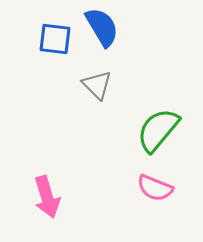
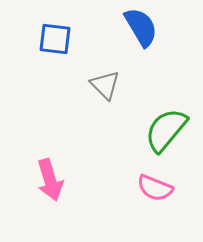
blue semicircle: moved 39 px right
gray triangle: moved 8 px right
green semicircle: moved 8 px right
pink arrow: moved 3 px right, 17 px up
